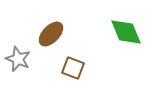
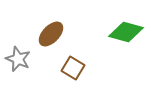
green diamond: rotated 52 degrees counterclockwise
brown square: rotated 10 degrees clockwise
